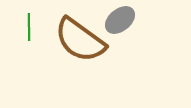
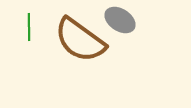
gray ellipse: rotated 72 degrees clockwise
